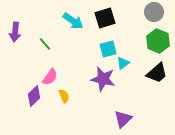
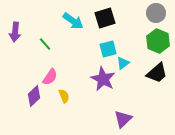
gray circle: moved 2 px right, 1 px down
purple star: rotated 15 degrees clockwise
